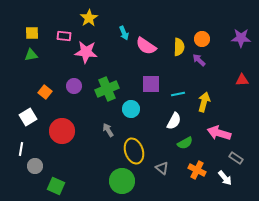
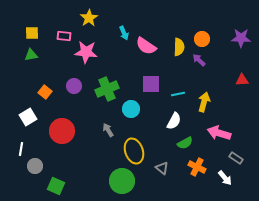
orange cross: moved 3 px up
